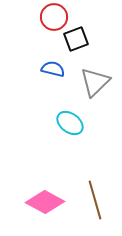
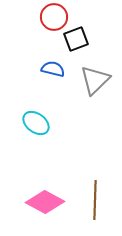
gray triangle: moved 2 px up
cyan ellipse: moved 34 px left
brown line: rotated 18 degrees clockwise
